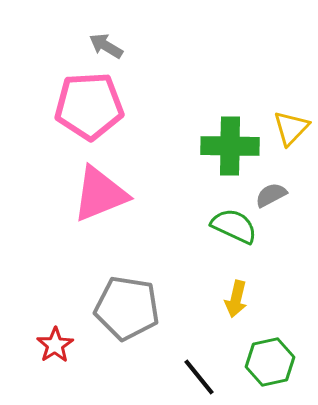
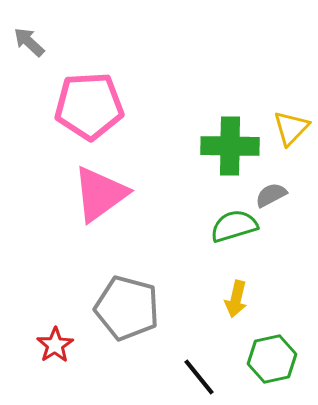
gray arrow: moved 77 px left, 4 px up; rotated 12 degrees clockwise
pink triangle: rotated 14 degrees counterclockwise
green semicircle: rotated 42 degrees counterclockwise
gray pentagon: rotated 6 degrees clockwise
green hexagon: moved 2 px right, 3 px up
